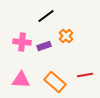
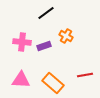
black line: moved 3 px up
orange cross: rotated 16 degrees counterclockwise
orange rectangle: moved 2 px left, 1 px down
